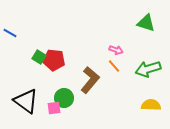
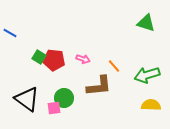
pink arrow: moved 33 px left, 9 px down
green arrow: moved 1 px left, 6 px down
brown L-shape: moved 9 px right, 6 px down; rotated 44 degrees clockwise
black triangle: moved 1 px right, 2 px up
